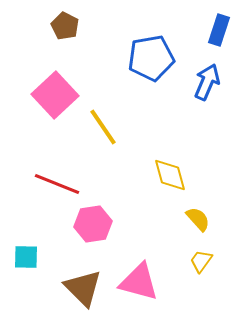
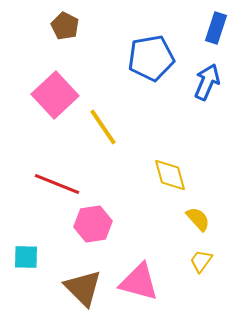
blue rectangle: moved 3 px left, 2 px up
